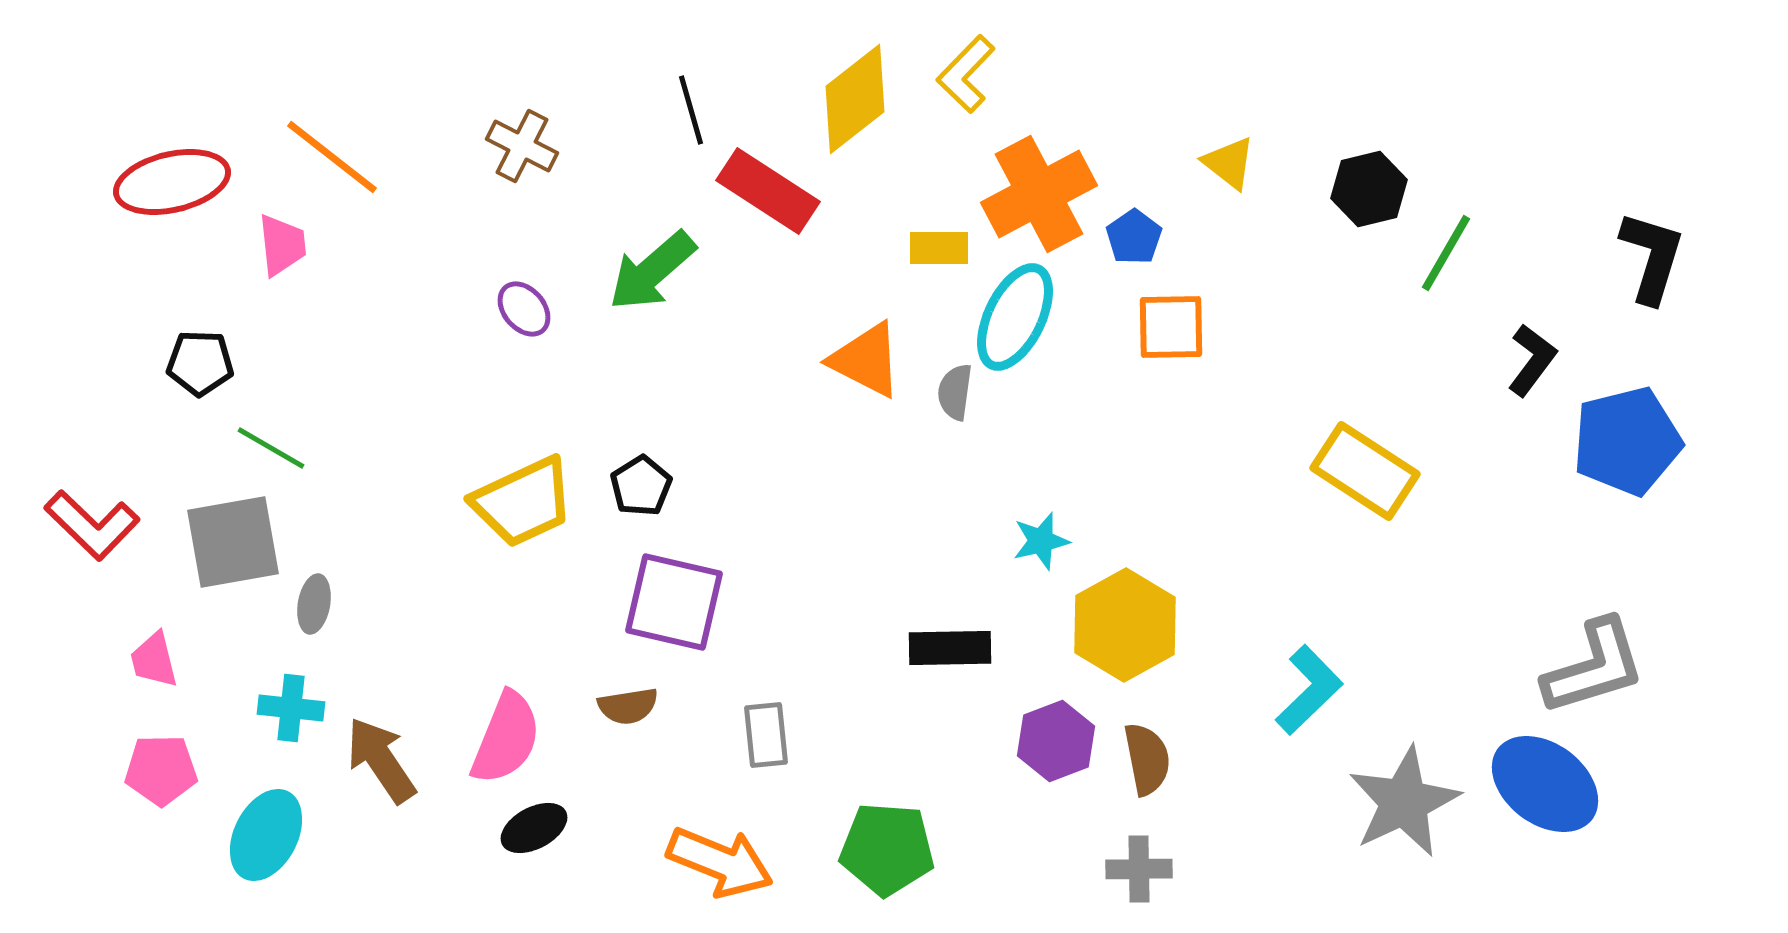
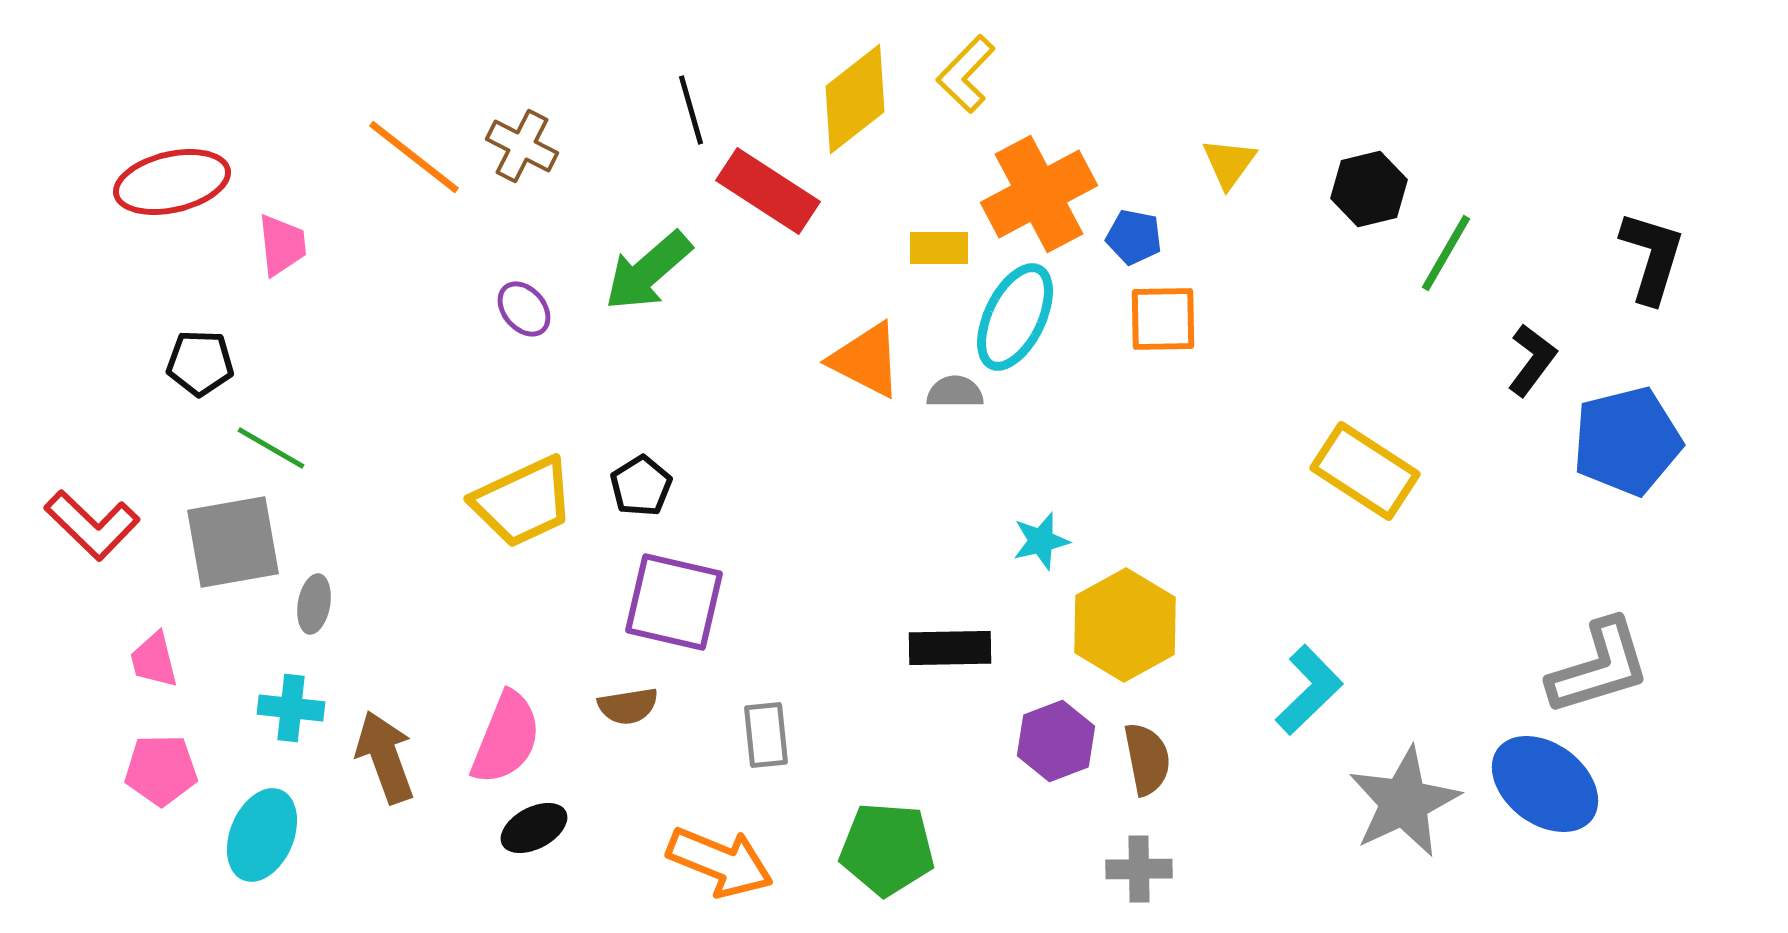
orange line at (332, 157): moved 82 px right
yellow triangle at (1229, 163): rotated 28 degrees clockwise
blue pentagon at (1134, 237): rotated 26 degrees counterclockwise
green arrow at (652, 271): moved 4 px left
orange square at (1171, 327): moved 8 px left, 8 px up
gray semicircle at (955, 392): rotated 82 degrees clockwise
gray L-shape at (1594, 667): moved 5 px right
brown arrow at (381, 760): moved 4 px right, 3 px up; rotated 14 degrees clockwise
cyan ellipse at (266, 835): moved 4 px left; rotated 4 degrees counterclockwise
